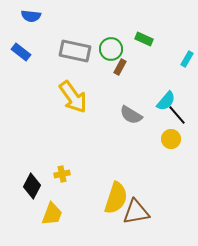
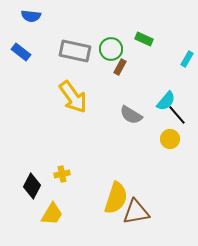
yellow circle: moved 1 px left
yellow trapezoid: rotated 10 degrees clockwise
